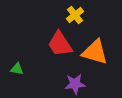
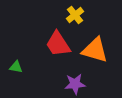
red trapezoid: moved 2 px left
orange triangle: moved 2 px up
green triangle: moved 1 px left, 2 px up
